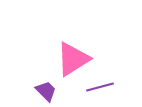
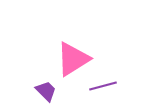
purple line: moved 3 px right, 1 px up
